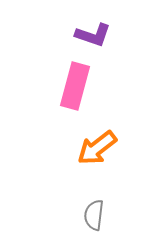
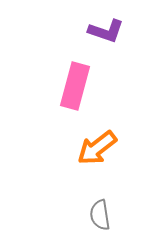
purple L-shape: moved 13 px right, 4 px up
gray semicircle: moved 6 px right; rotated 16 degrees counterclockwise
